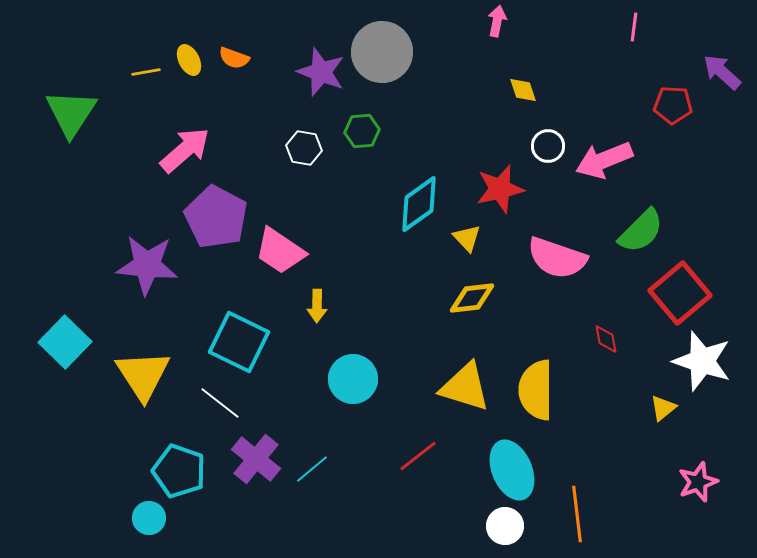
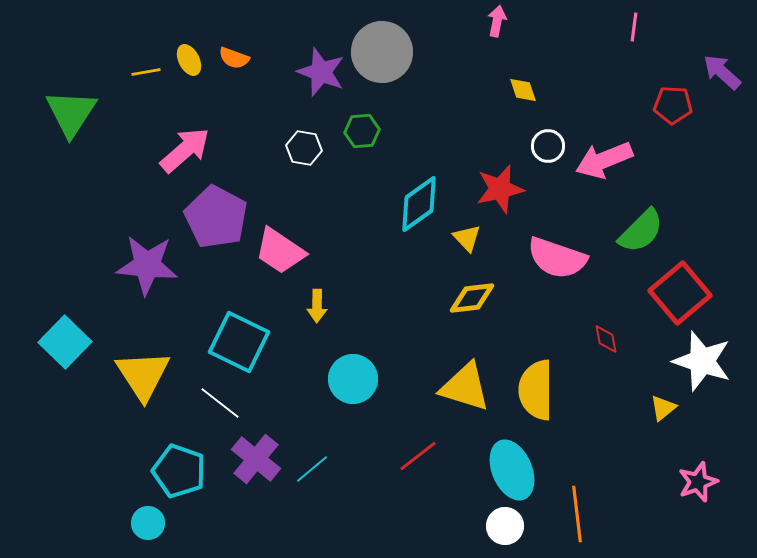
cyan circle at (149, 518): moved 1 px left, 5 px down
